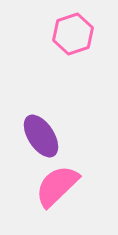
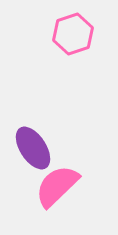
purple ellipse: moved 8 px left, 12 px down
